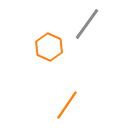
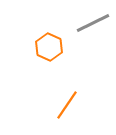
gray line: moved 6 px right, 1 px up; rotated 28 degrees clockwise
